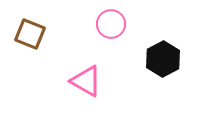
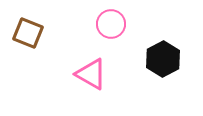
brown square: moved 2 px left, 1 px up
pink triangle: moved 5 px right, 7 px up
